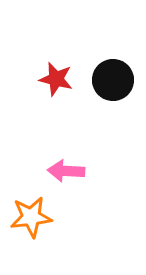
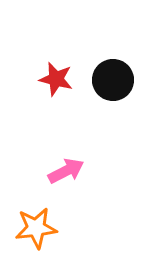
pink arrow: rotated 150 degrees clockwise
orange star: moved 5 px right, 11 px down
